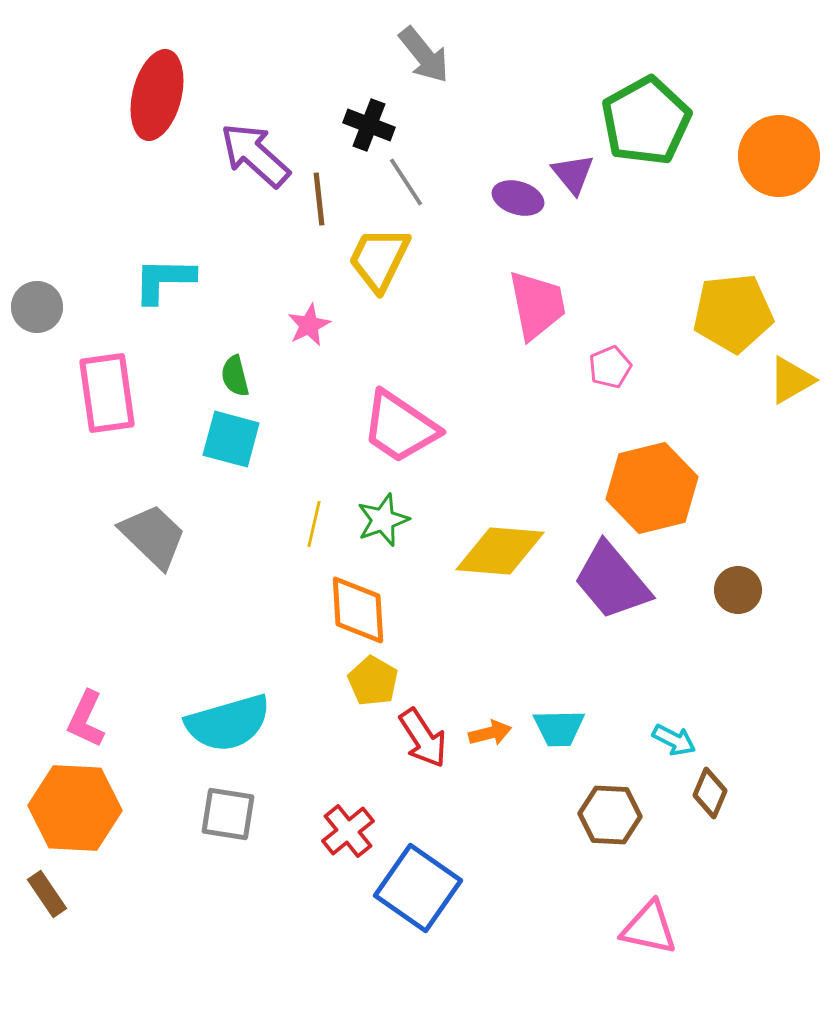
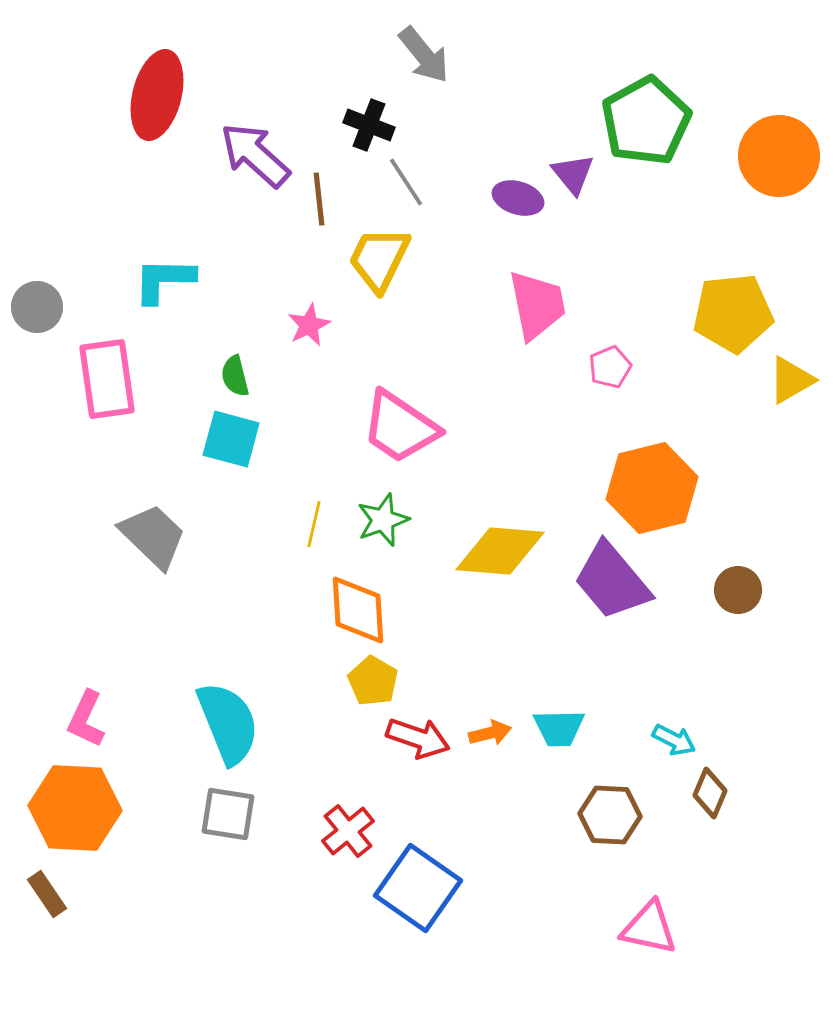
pink rectangle at (107, 393): moved 14 px up
cyan semicircle at (228, 723): rotated 96 degrees counterclockwise
red arrow at (423, 738): moved 5 px left; rotated 38 degrees counterclockwise
